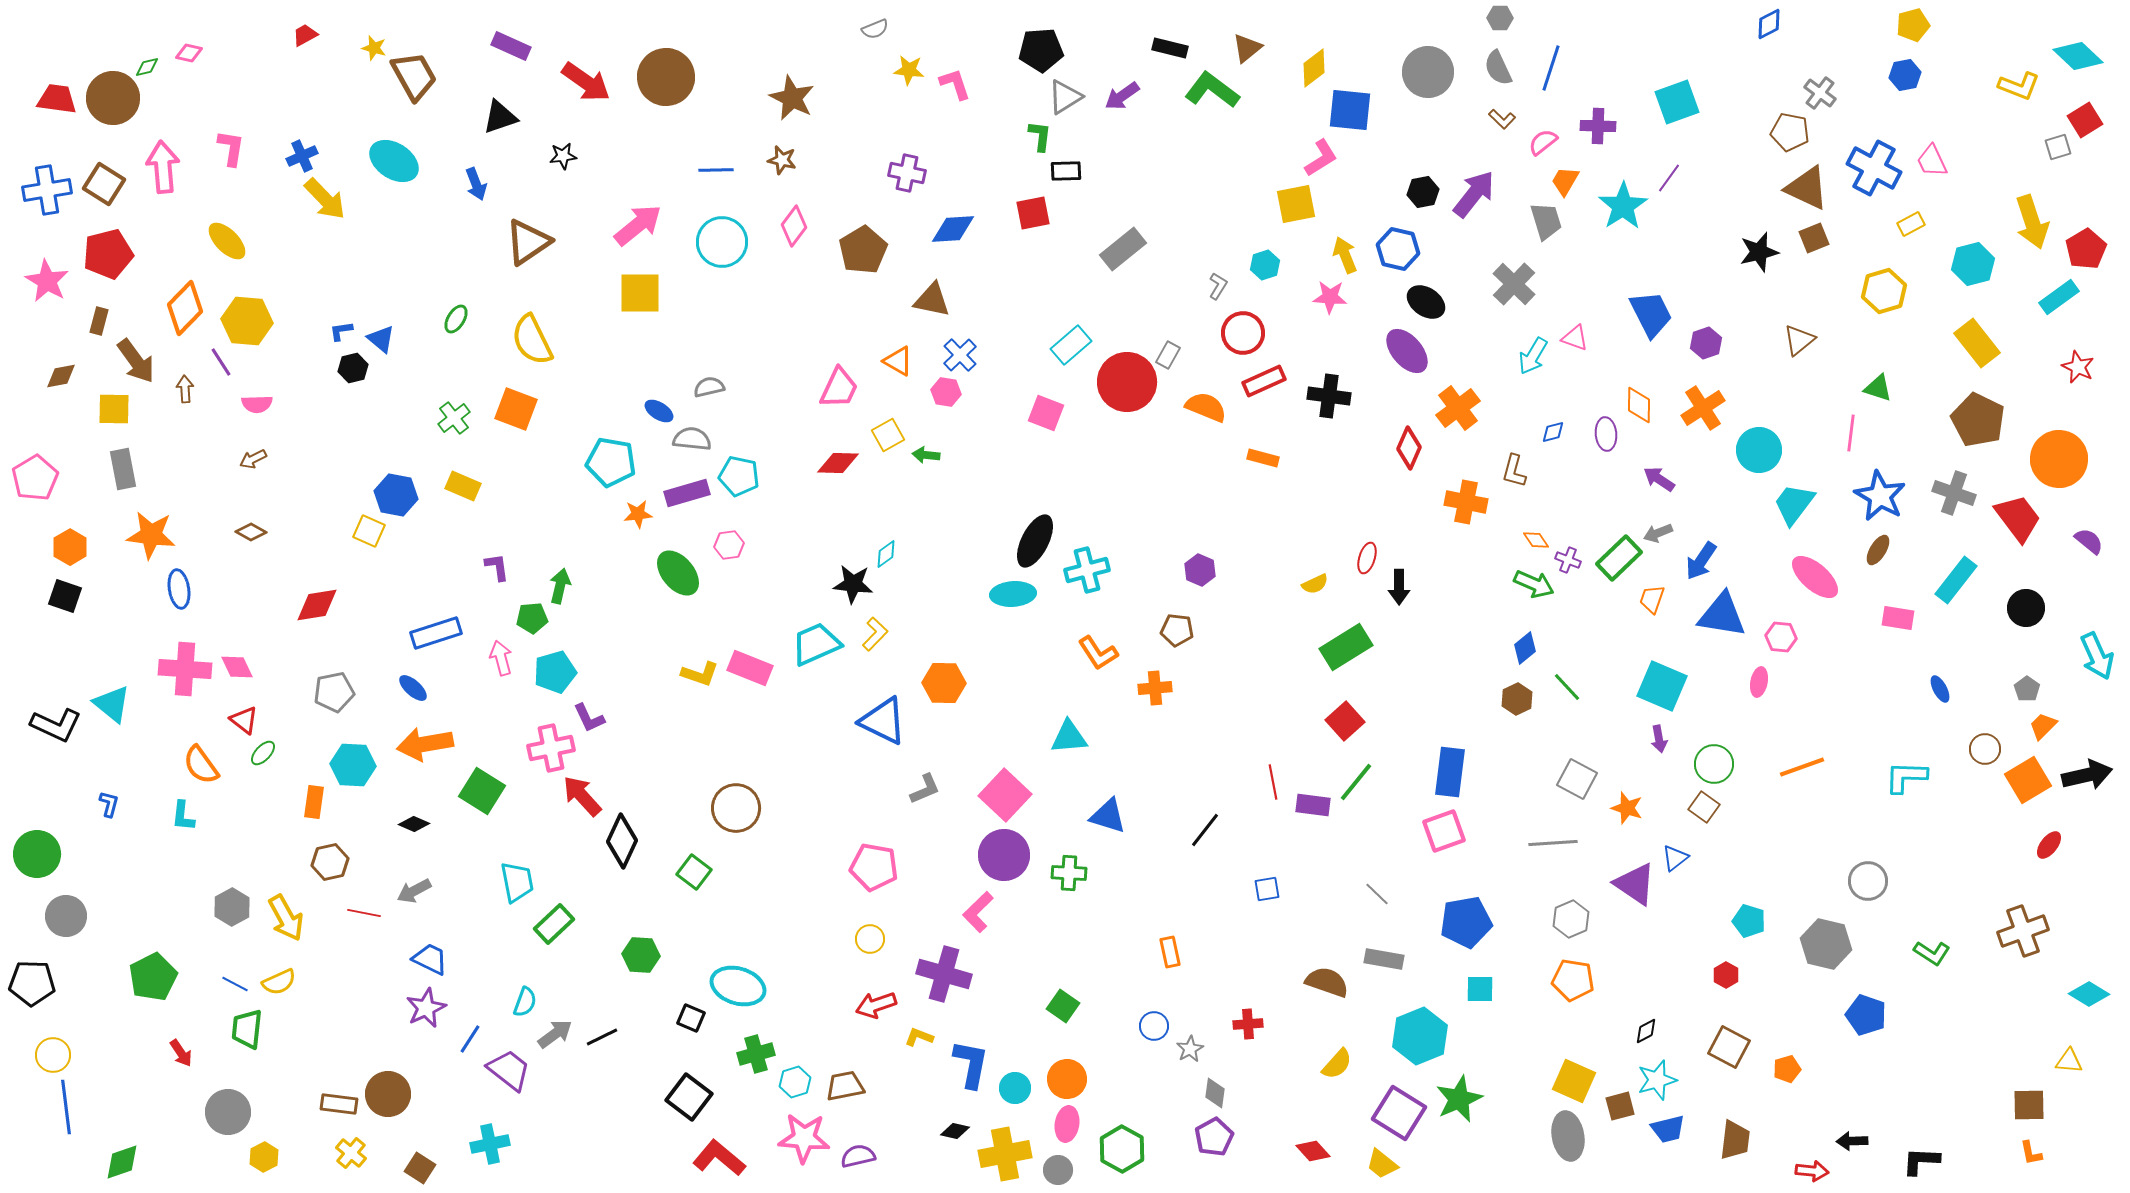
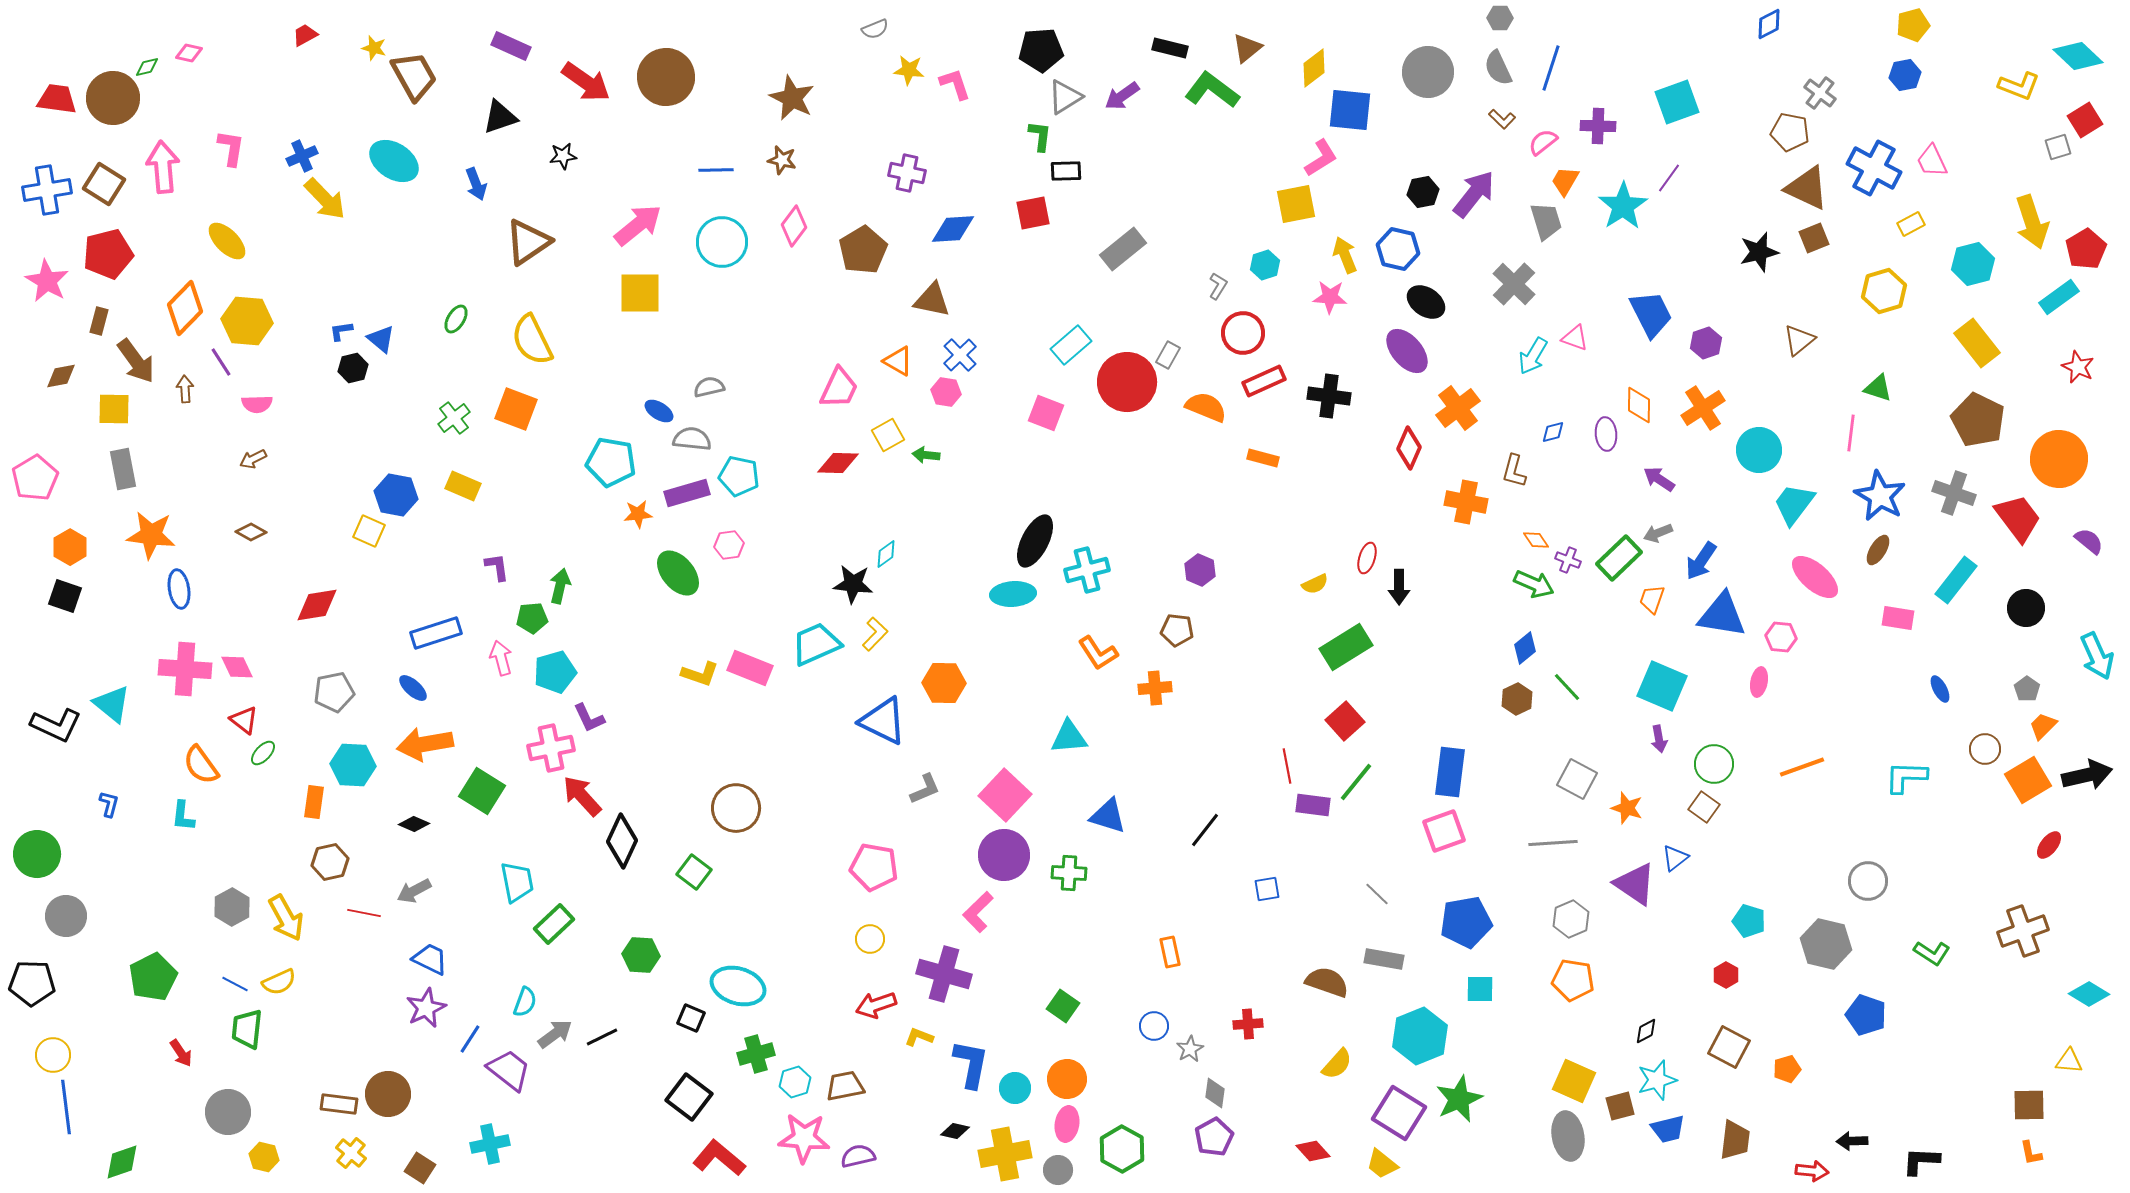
red line at (1273, 782): moved 14 px right, 16 px up
yellow hexagon at (264, 1157): rotated 20 degrees counterclockwise
